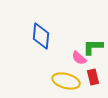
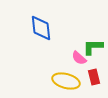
blue diamond: moved 8 px up; rotated 12 degrees counterclockwise
red rectangle: moved 1 px right
